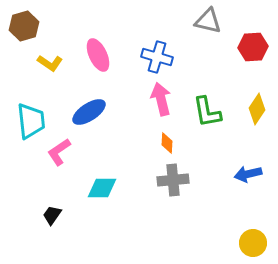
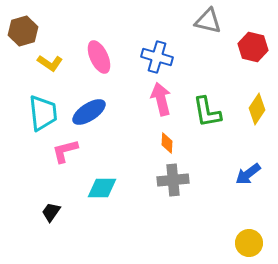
brown hexagon: moved 1 px left, 5 px down
red hexagon: rotated 16 degrees clockwise
pink ellipse: moved 1 px right, 2 px down
cyan trapezoid: moved 12 px right, 8 px up
pink L-shape: moved 6 px right, 1 px up; rotated 20 degrees clockwise
blue arrow: rotated 24 degrees counterclockwise
black trapezoid: moved 1 px left, 3 px up
yellow circle: moved 4 px left
